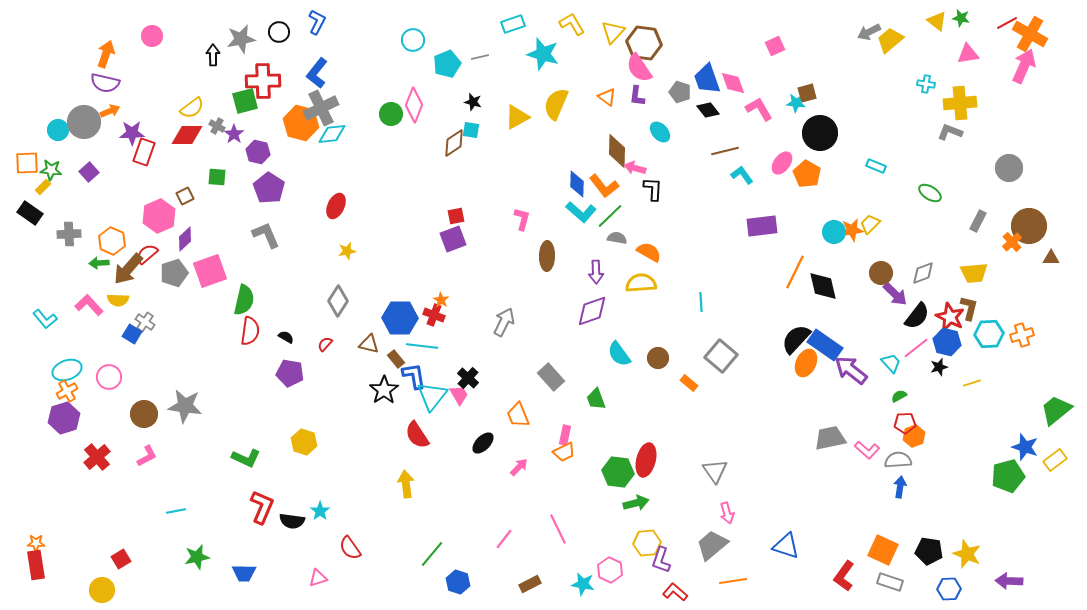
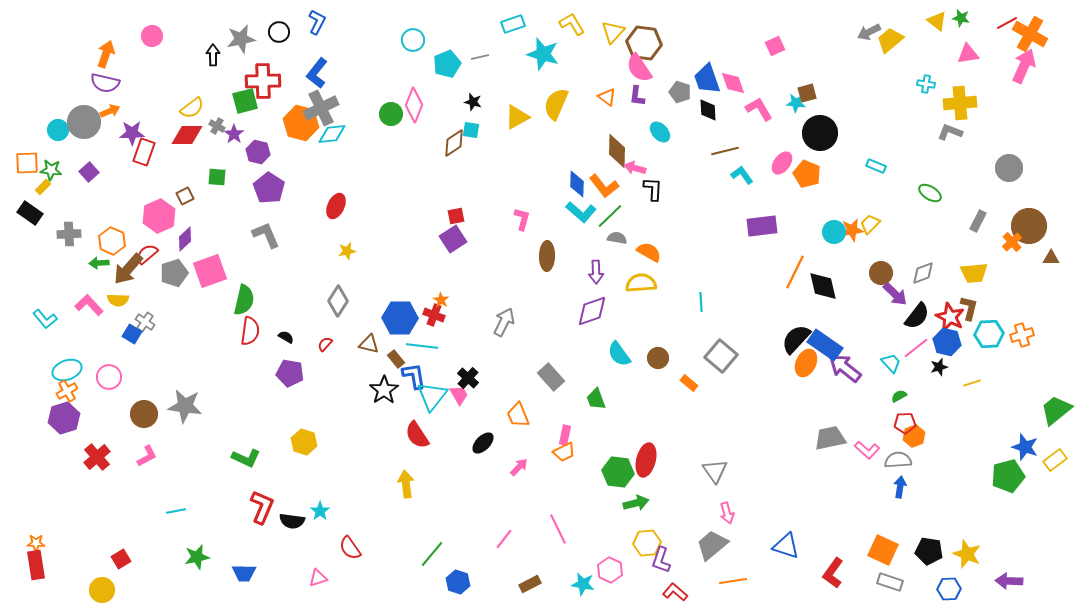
black diamond at (708, 110): rotated 35 degrees clockwise
orange pentagon at (807, 174): rotated 8 degrees counterclockwise
purple square at (453, 239): rotated 12 degrees counterclockwise
purple arrow at (851, 370): moved 6 px left, 2 px up
red L-shape at (844, 576): moved 11 px left, 3 px up
